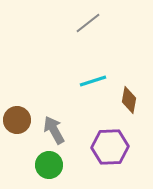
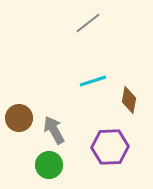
brown circle: moved 2 px right, 2 px up
